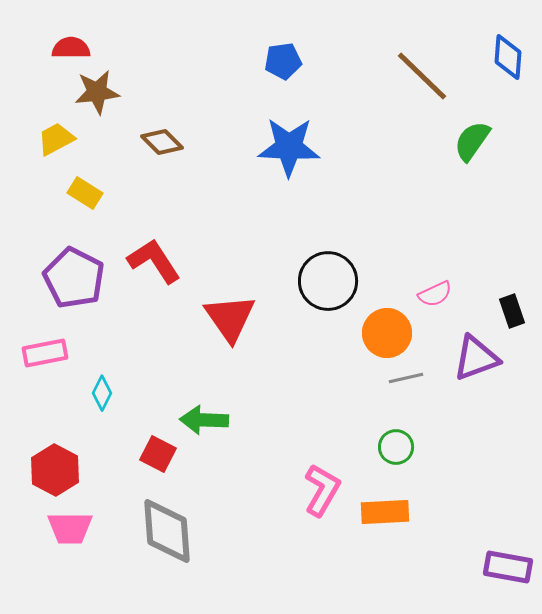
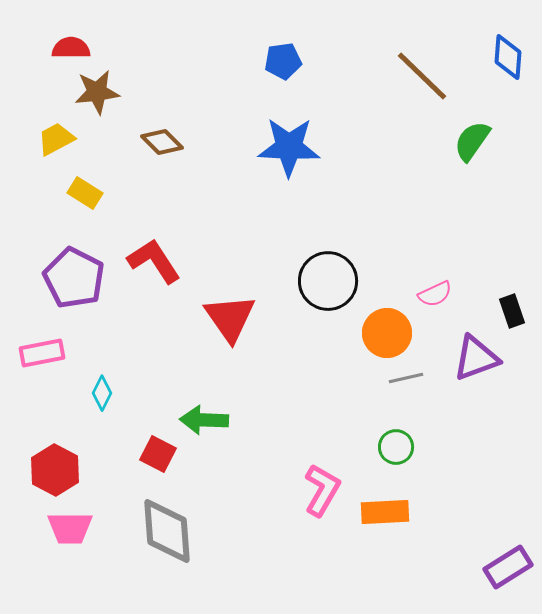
pink rectangle: moved 3 px left
purple rectangle: rotated 42 degrees counterclockwise
